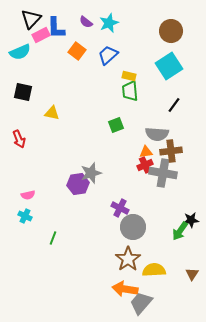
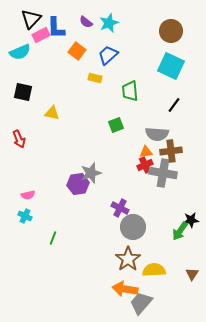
cyan square: moved 2 px right; rotated 32 degrees counterclockwise
yellow rectangle: moved 34 px left, 2 px down
